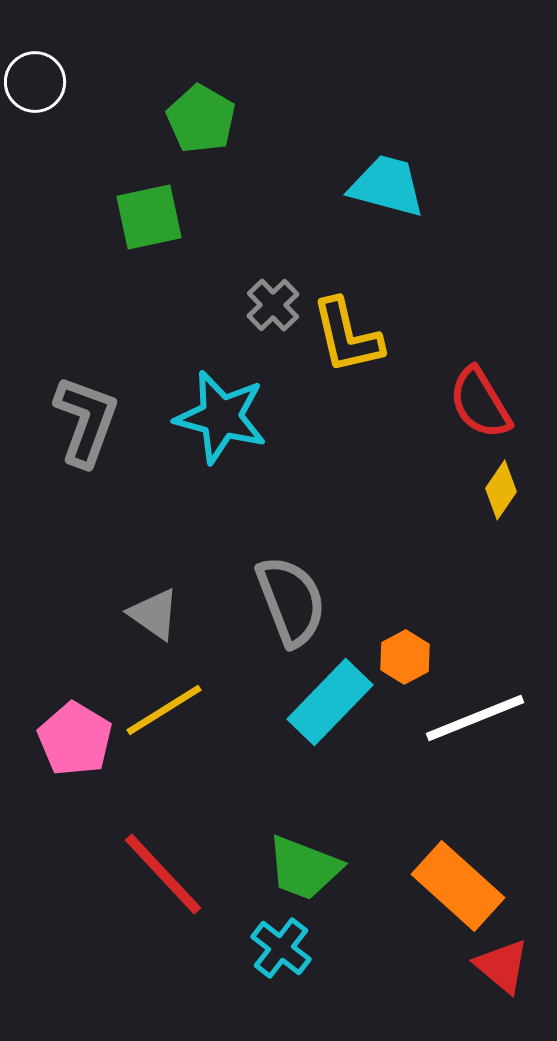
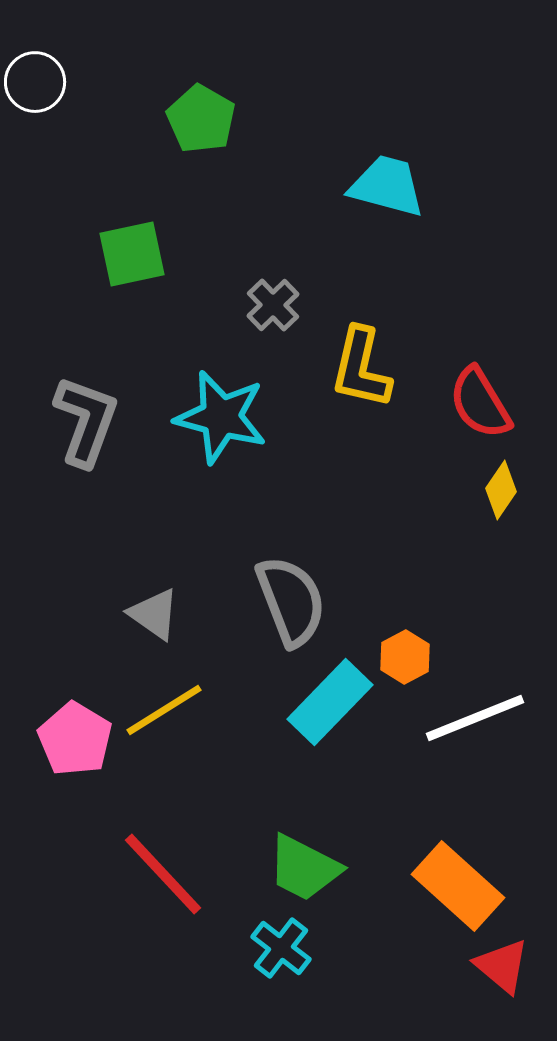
green square: moved 17 px left, 37 px down
yellow L-shape: moved 14 px right, 32 px down; rotated 26 degrees clockwise
green trapezoid: rotated 6 degrees clockwise
